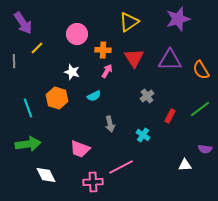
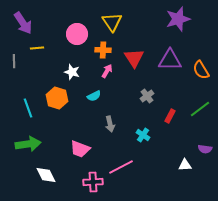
yellow triangle: moved 17 px left; rotated 30 degrees counterclockwise
yellow line: rotated 40 degrees clockwise
